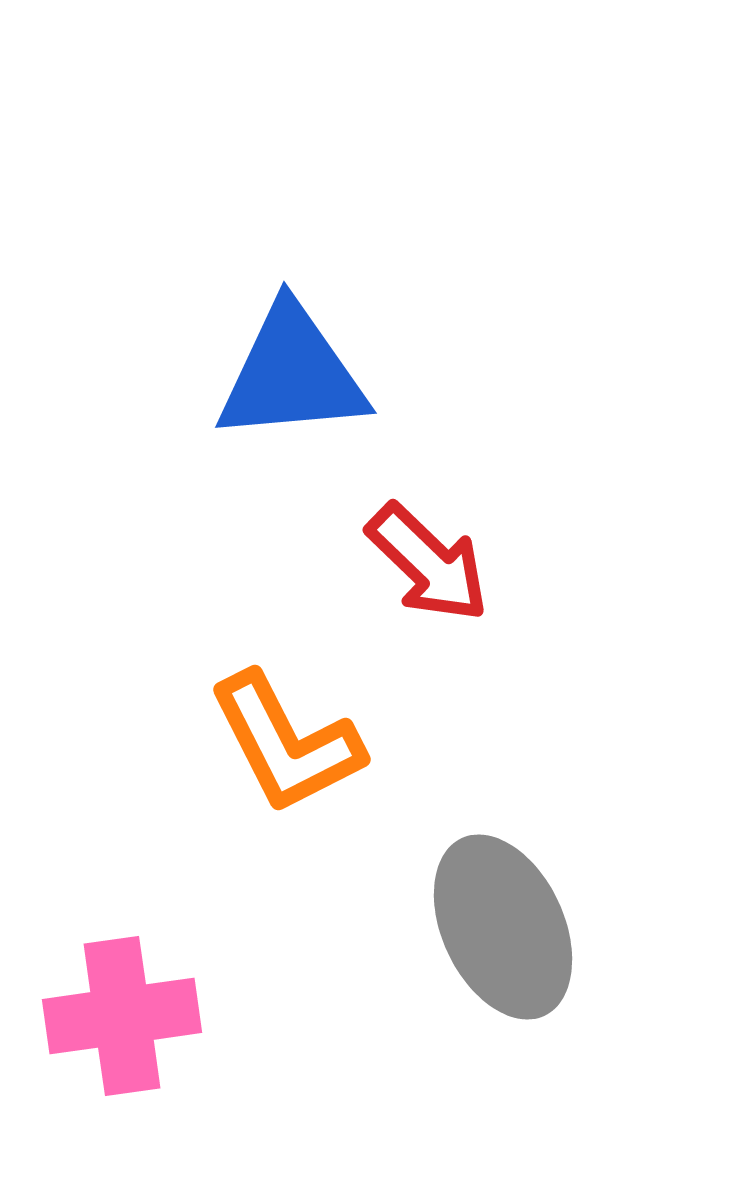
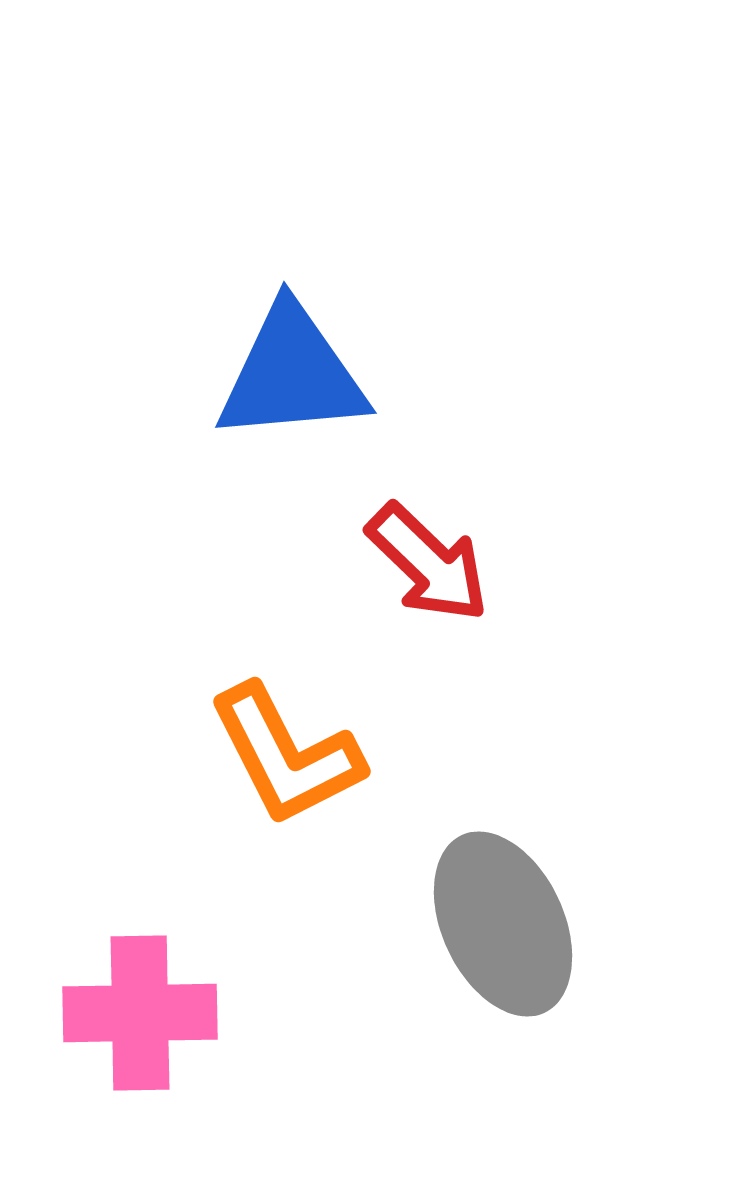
orange L-shape: moved 12 px down
gray ellipse: moved 3 px up
pink cross: moved 18 px right, 3 px up; rotated 7 degrees clockwise
